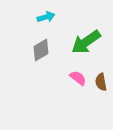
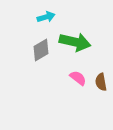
green arrow: moved 11 px left; rotated 132 degrees counterclockwise
